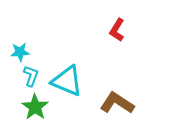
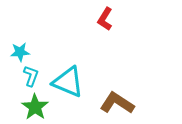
red L-shape: moved 12 px left, 11 px up
cyan triangle: moved 1 px right, 1 px down
